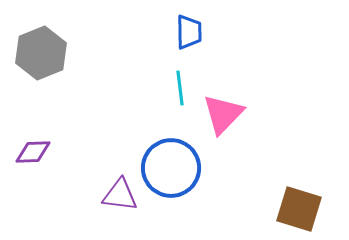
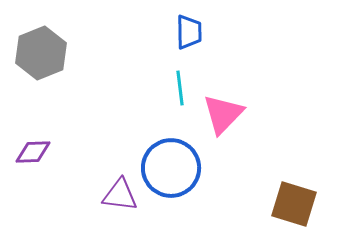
brown square: moved 5 px left, 5 px up
